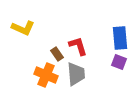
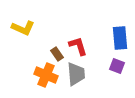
purple square: moved 2 px left, 4 px down
